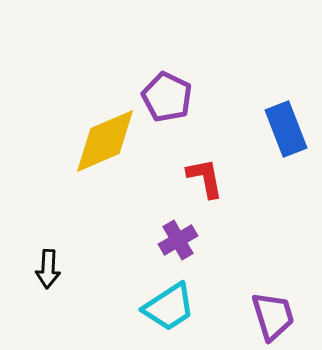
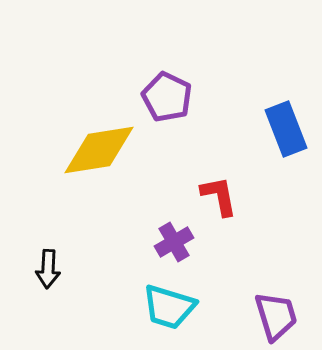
yellow diamond: moved 6 px left, 9 px down; rotated 14 degrees clockwise
red L-shape: moved 14 px right, 18 px down
purple cross: moved 4 px left, 2 px down
cyan trapezoid: rotated 50 degrees clockwise
purple trapezoid: moved 3 px right
